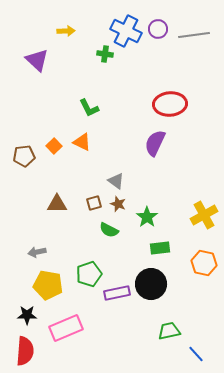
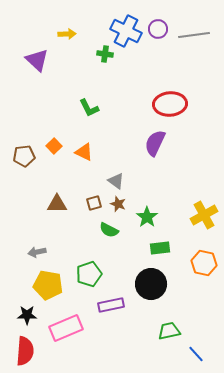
yellow arrow: moved 1 px right, 3 px down
orange triangle: moved 2 px right, 10 px down
purple rectangle: moved 6 px left, 12 px down
